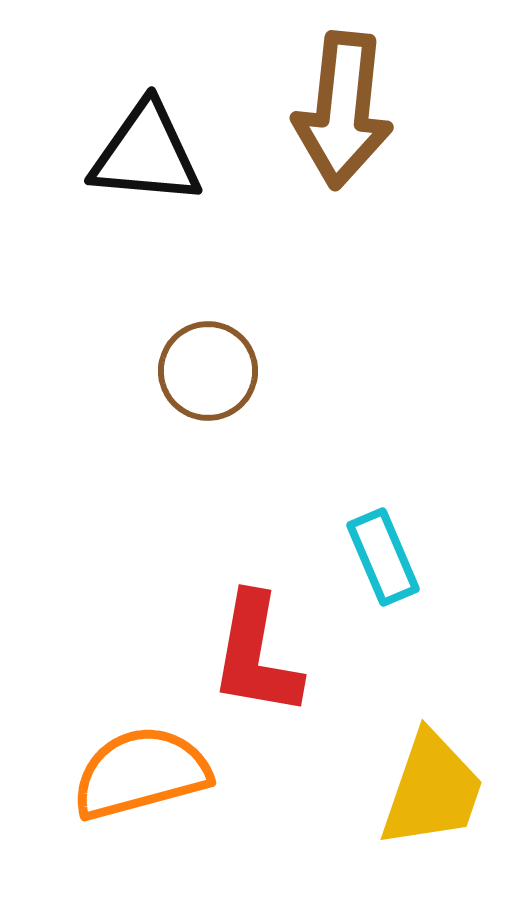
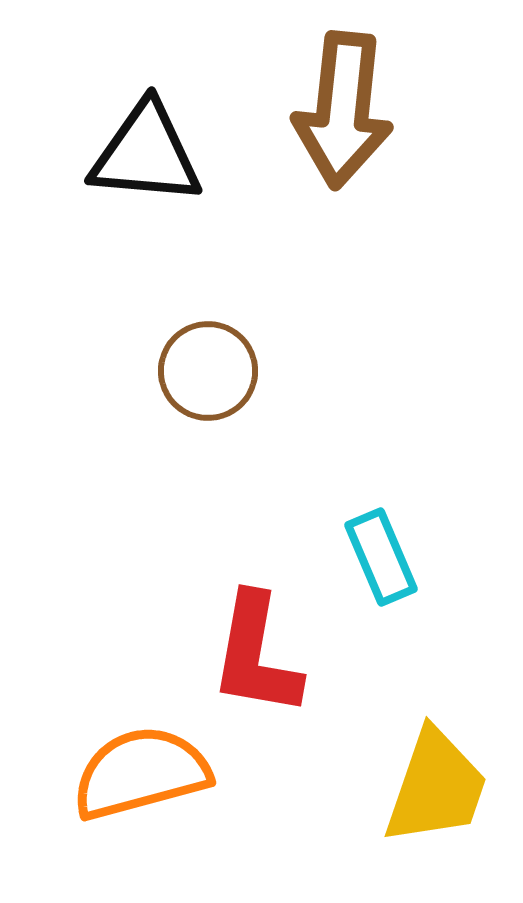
cyan rectangle: moved 2 px left
yellow trapezoid: moved 4 px right, 3 px up
